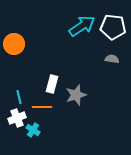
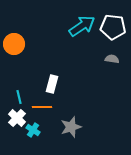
gray star: moved 5 px left, 32 px down
white cross: rotated 24 degrees counterclockwise
